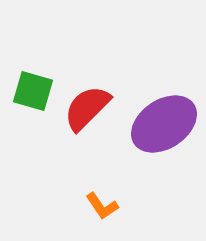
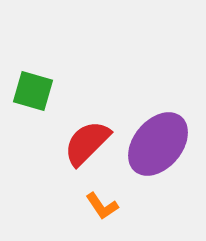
red semicircle: moved 35 px down
purple ellipse: moved 6 px left, 20 px down; rotated 16 degrees counterclockwise
